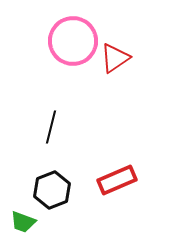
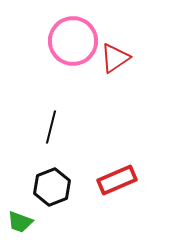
black hexagon: moved 3 px up
green trapezoid: moved 3 px left
